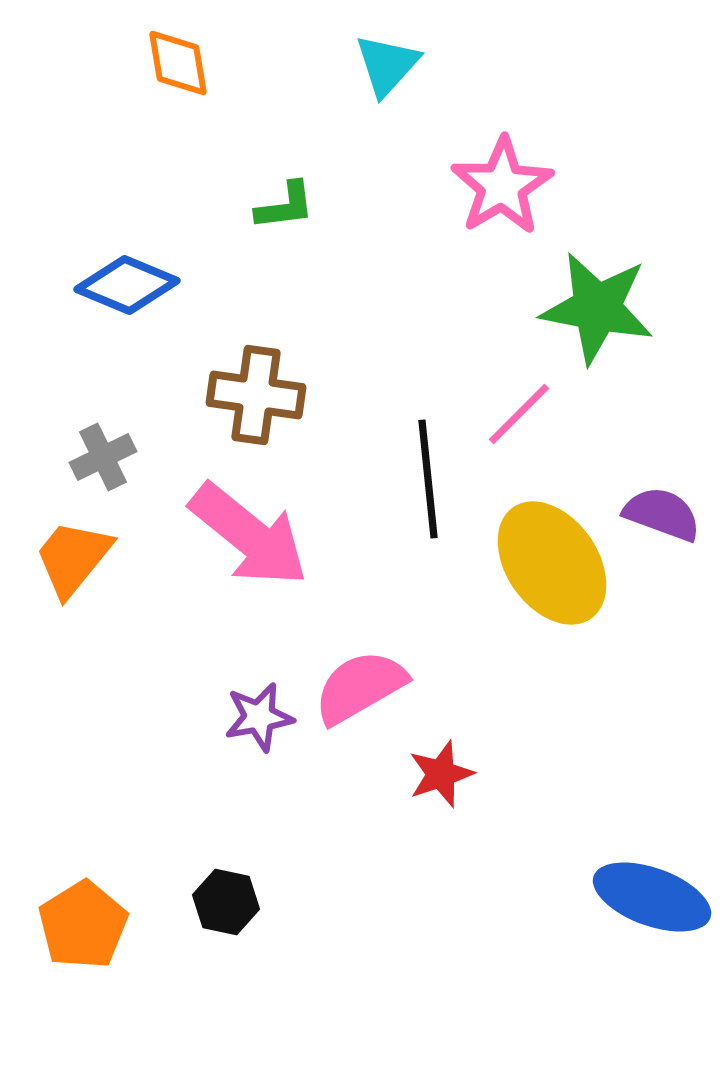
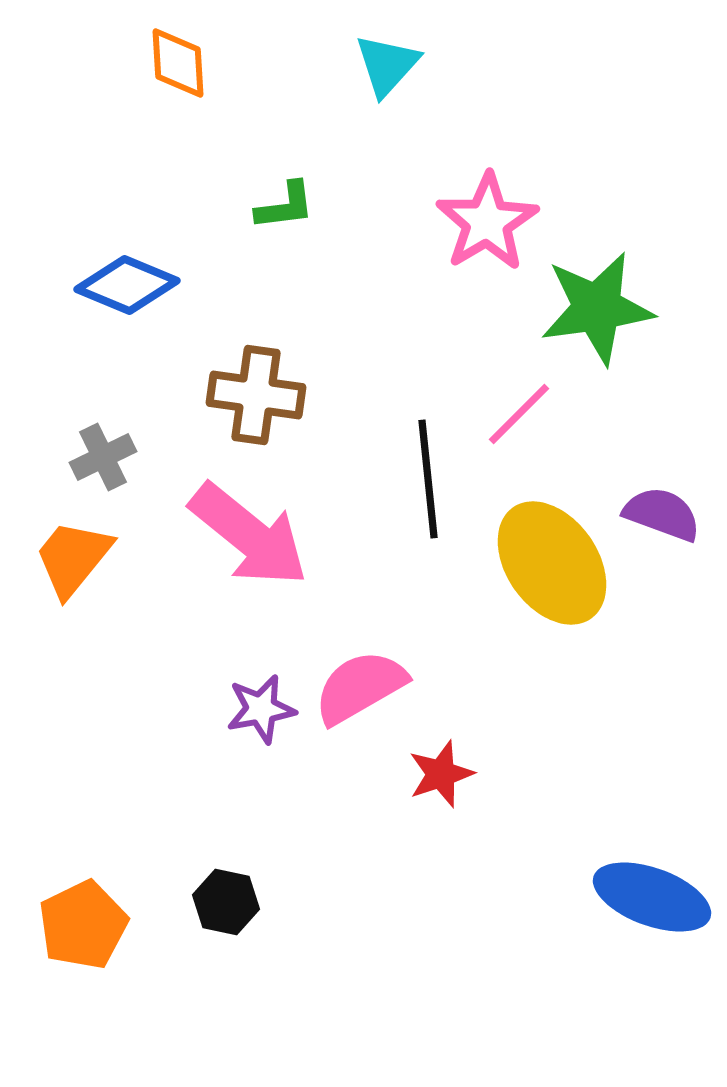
orange diamond: rotated 6 degrees clockwise
pink star: moved 15 px left, 36 px down
green star: rotated 19 degrees counterclockwise
purple star: moved 2 px right, 8 px up
orange pentagon: rotated 6 degrees clockwise
